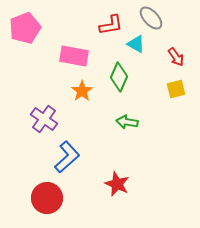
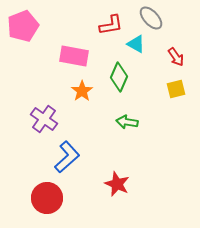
pink pentagon: moved 2 px left, 2 px up
